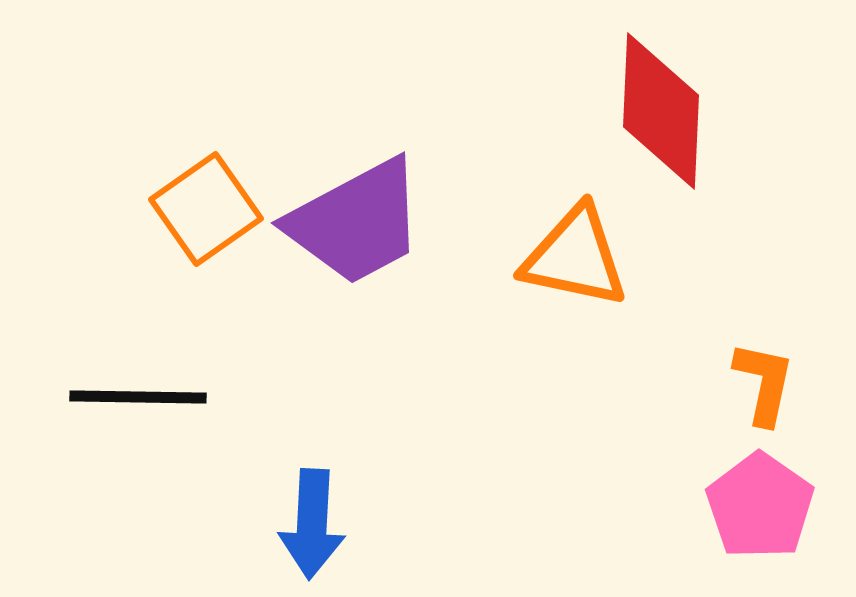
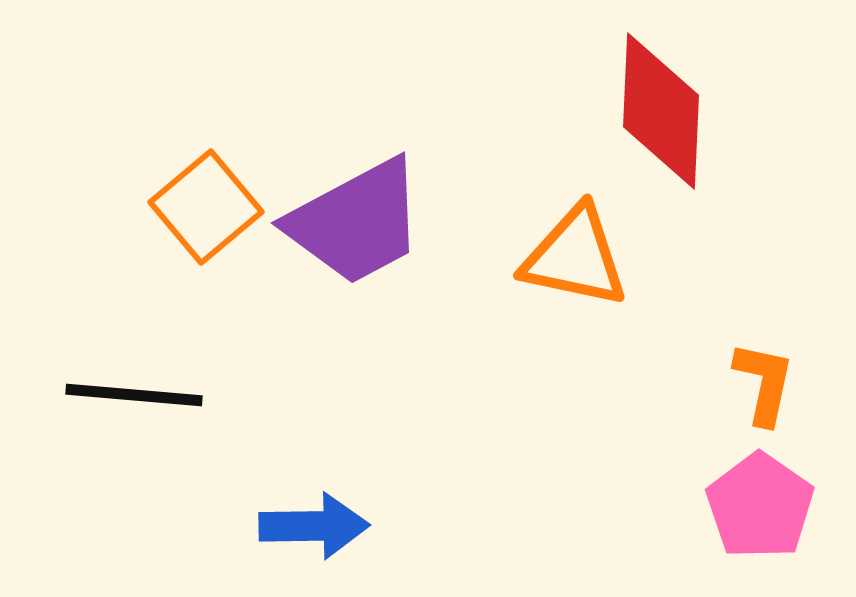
orange square: moved 2 px up; rotated 5 degrees counterclockwise
black line: moved 4 px left, 2 px up; rotated 4 degrees clockwise
blue arrow: moved 2 px right, 2 px down; rotated 94 degrees counterclockwise
